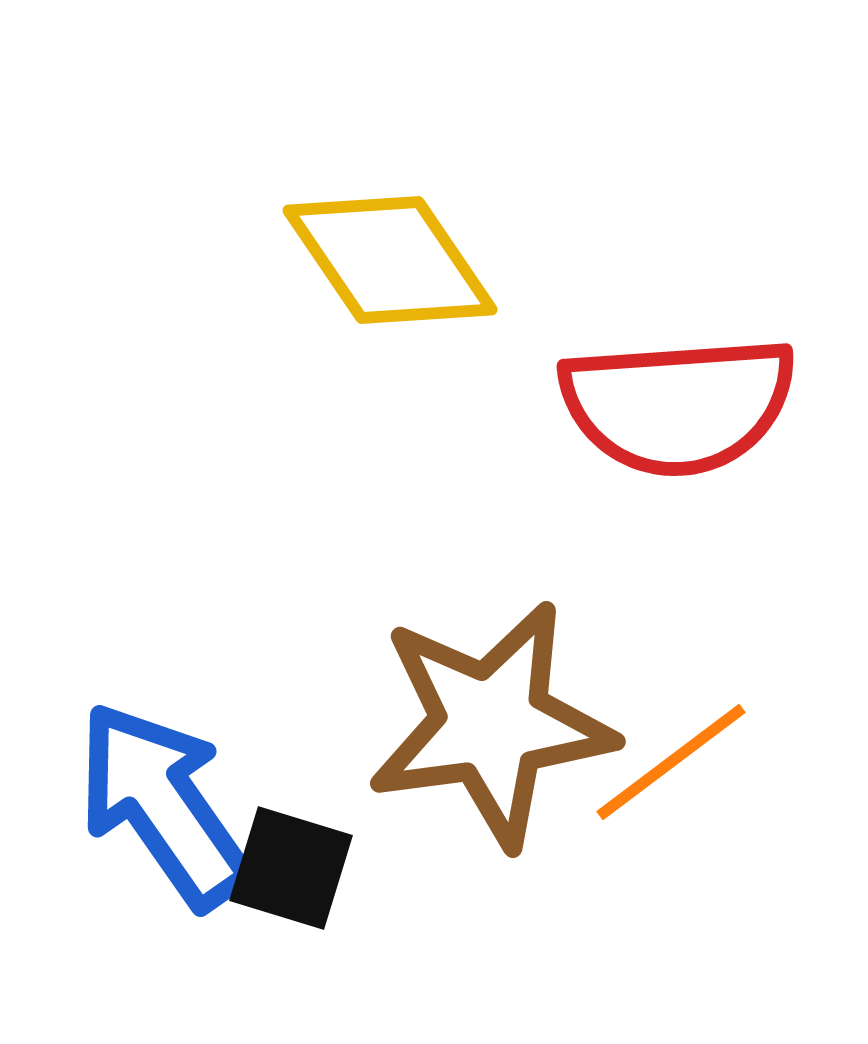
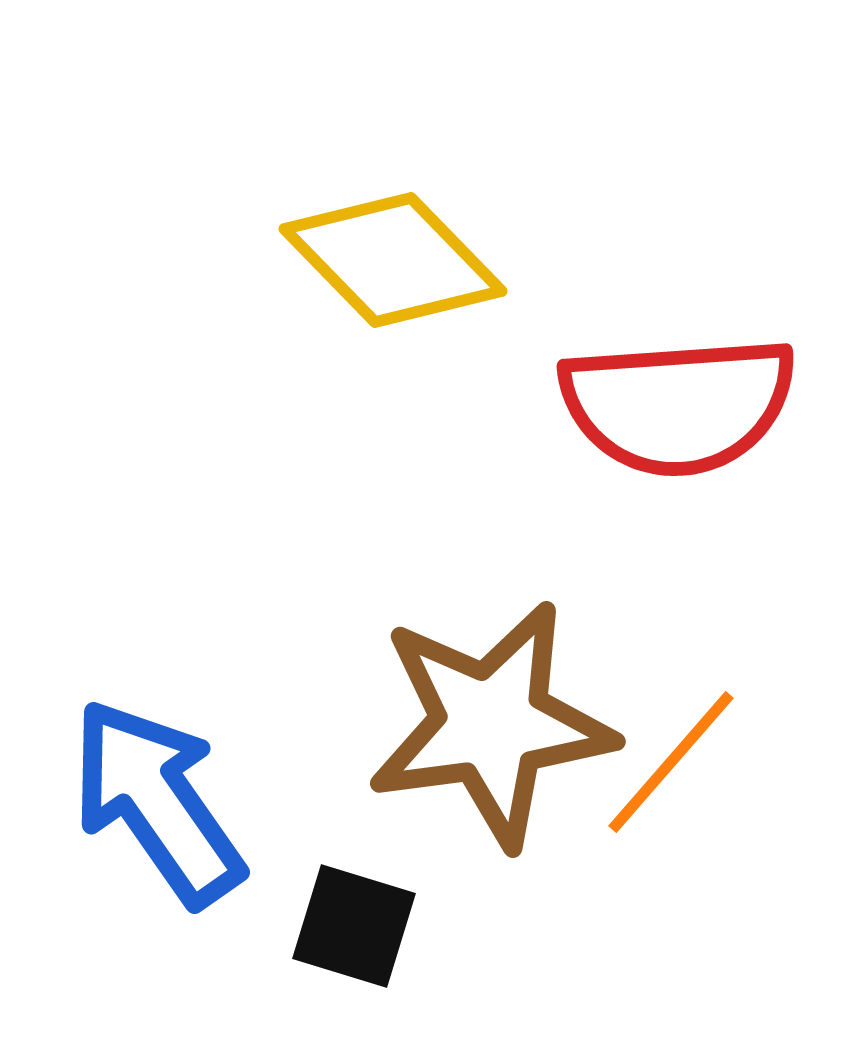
yellow diamond: moved 3 px right; rotated 10 degrees counterclockwise
orange line: rotated 12 degrees counterclockwise
blue arrow: moved 6 px left, 3 px up
black square: moved 63 px right, 58 px down
